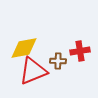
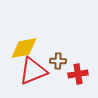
red cross: moved 2 px left, 23 px down
